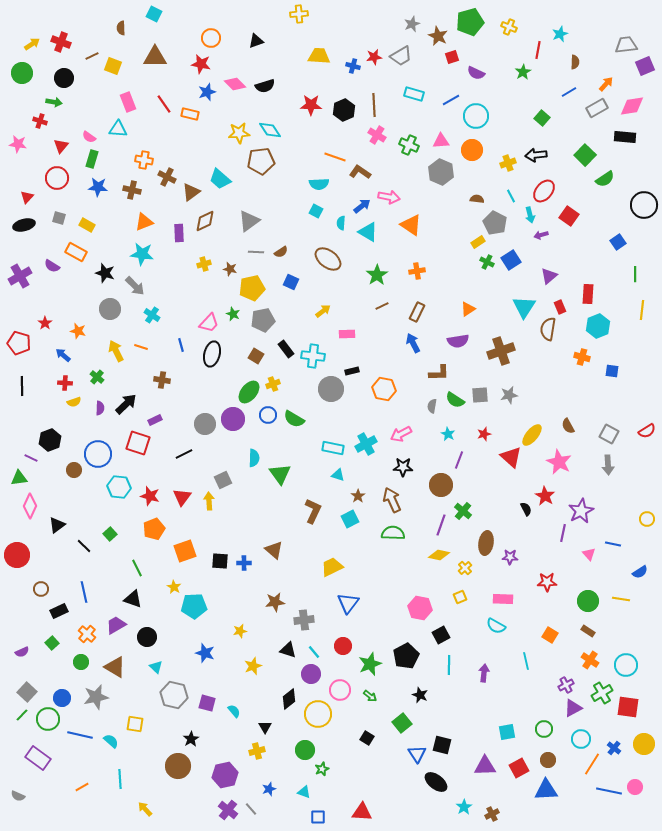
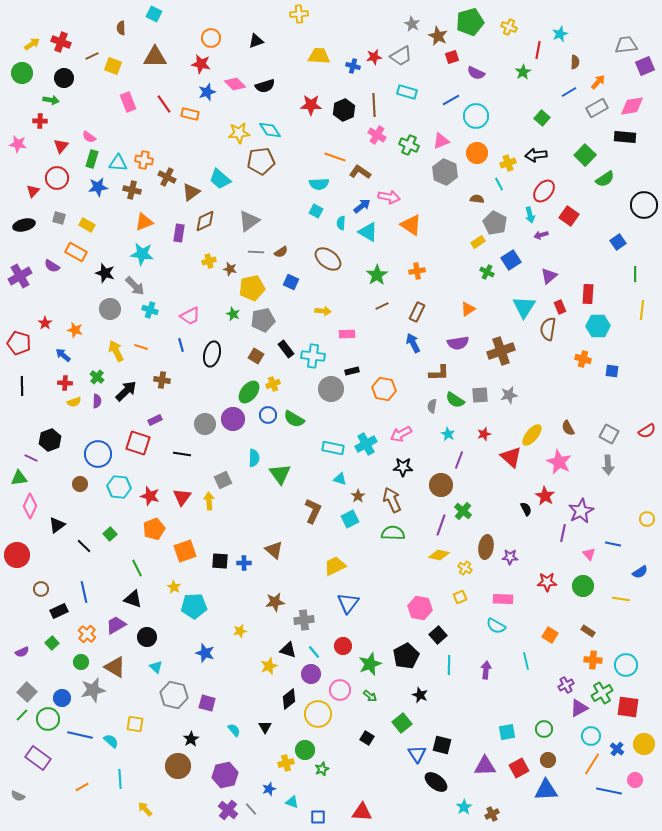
gray star at (412, 24): rotated 21 degrees counterclockwise
orange arrow at (606, 84): moved 8 px left, 2 px up
cyan rectangle at (414, 94): moved 7 px left, 2 px up
green arrow at (54, 102): moved 3 px left, 2 px up
red cross at (40, 121): rotated 16 degrees counterclockwise
cyan triangle at (118, 129): moved 34 px down
pink triangle at (441, 141): rotated 18 degrees counterclockwise
orange circle at (472, 150): moved 5 px right, 3 px down
gray hexagon at (441, 172): moved 4 px right
blue star at (98, 187): rotated 12 degrees counterclockwise
cyan line at (511, 196): moved 12 px left, 12 px up
red triangle at (27, 197): moved 6 px right, 6 px up
purple rectangle at (179, 233): rotated 12 degrees clockwise
green cross at (487, 262): moved 10 px down
yellow cross at (204, 264): moved 5 px right, 3 px up
yellow arrow at (323, 311): rotated 42 degrees clockwise
cyan cross at (152, 315): moved 2 px left, 5 px up; rotated 14 degrees counterclockwise
pink trapezoid at (209, 323): moved 19 px left, 7 px up; rotated 20 degrees clockwise
cyan hexagon at (598, 326): rotated 20 degrees clockwise
orange star at (78, 331): moved 3 px left, 1 px up
purple semicircle at (458, 341): moved 2 px down
orange cross at (582, 357): moved 1 px right, 2 px down
black arrow at (126, 404): moved 13 px up
purple semicircle at (100, 408): moved 3 px left, 7 px up
brown semicircle at (568, 426): moved 2 px down
black line at (184, 454): moved 2 px left; rotated 36 degrees clockwise
brown circle at (74, 470): moved 6 px right, 14 px down
cyan triangle at (338, 475): moved 2 px right, 4 px down
brown ellipse at (486, 543): moved 4 px down
yellow trapezoid at (332, 567): moved 3 px right, 1 px up
yellow cross at (465, 568): rotated 16 degrees counterclockwise
green circle at (588, 601): moved 5 px left, 15 px up
black square at (441, 635): moved 3 px left; rotated 12 degrees counterclockwise
orange cross at (590, 660): moved 3 px right; rotated 30 degrees counterclockwise
yellow star at (253, 666): moved 16 px right
purple arrow at (484, 673): moved 2 px right, 3 px up
gray star at (96, 697): moved 3 px left, 7 px up
purple triangle at (573, 708): moved 6 px right
cyan semicircle at (234, 711): moved 19 px down
cyan circle at (581, 739): moved 10 px right, 3 px up
blue cross at (614, 748): moved 3 px right, 1 px down
yellow cross at (257, 751): moved 29 px right, 12 px down
pink circle at (635, 787): moved 7 px up
cyan triangle at (304, 792): moved 12 px left, 10 px down
